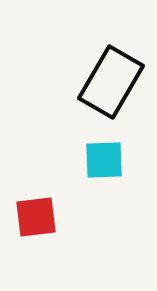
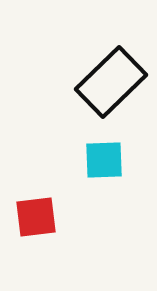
black rectangle: rotated 16 degrees clockwise
